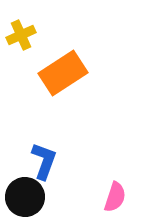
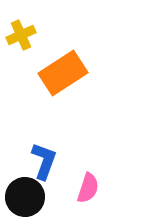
pink semicircle: moved 27 px left, 9 px up
